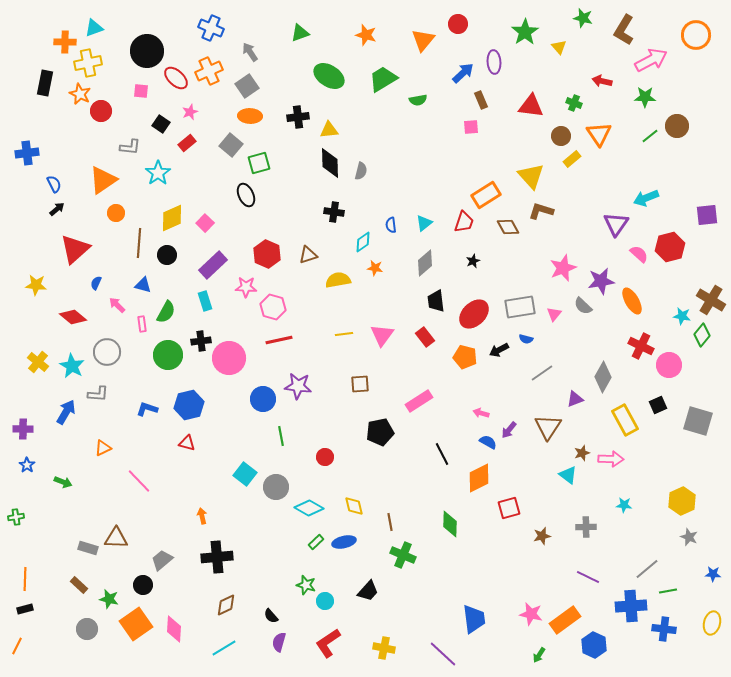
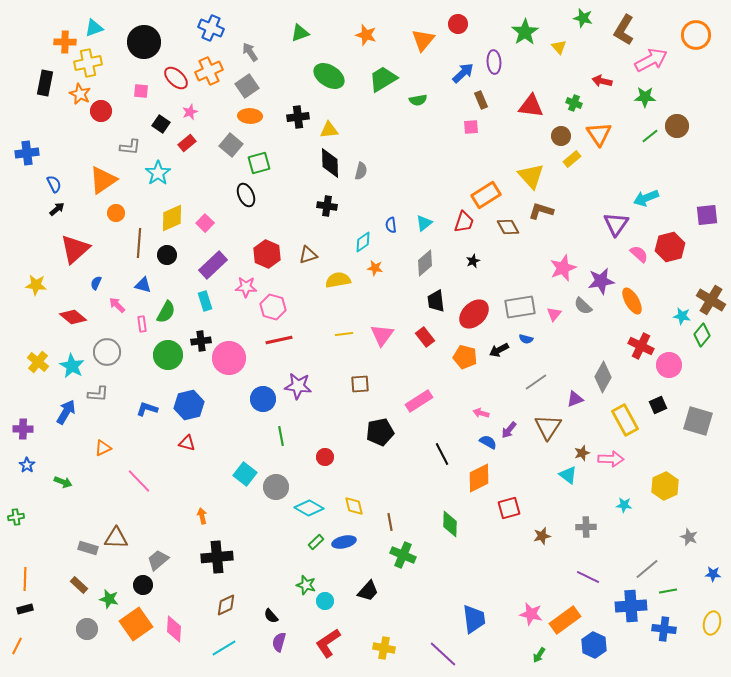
black circle at (147, 51): moved 3 px left, 9 px up
black cross at (334, 212): moved 7 px left, 6 px up
gray line at (542, 373): moved 6 px left, 9 px down
yellow hexagon at (682, 501): moved 17 px left, 15 px up
gray trapezoid at (162, 560): moved 4 px left
